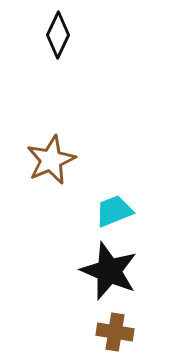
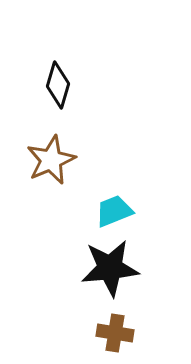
black diamond: moved 50 px down; rotated 9 degrees counterclockwise
black star: moved 1 px right, 3 px up; rotated 28 degrees counterclockwise
brown cross: moved 1 px down
